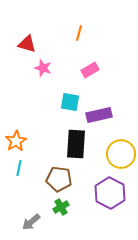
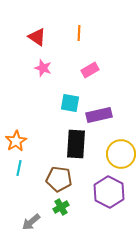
orange line: rotated 14 degrees counterclockwise
red triangle: moved 10 px right, 7 px up; rotated 18 degrees clockwise
cyan square: moved 1 px down
purple hexagon: moved 1 px left, 1 px up
